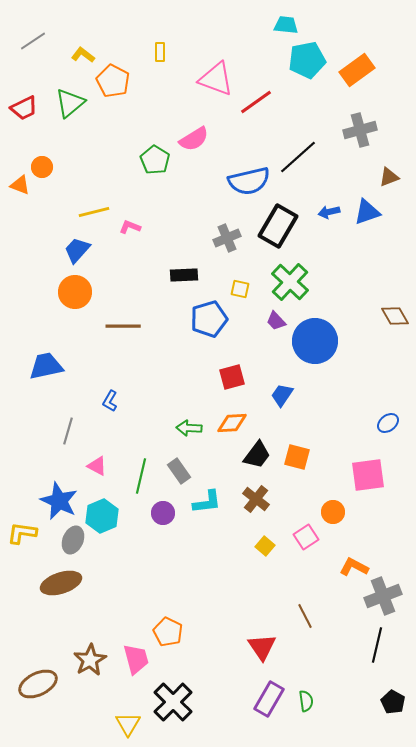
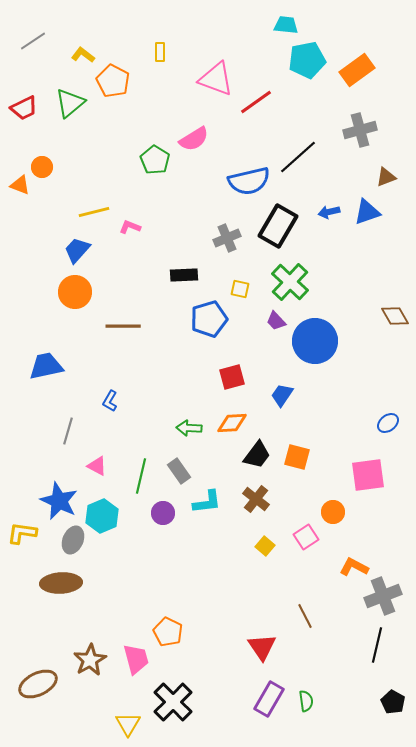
brown triangle at (389, 177): moved 3 px left
brown ellipse at (61, 583): rotated 15 degrees clockwise
